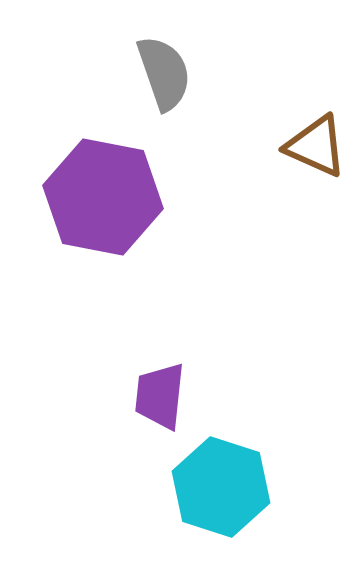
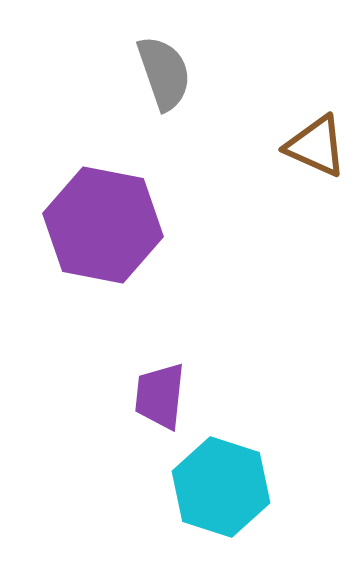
purple hexagon: moved 28 px down
